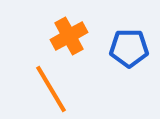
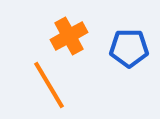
orange line: moved 2 px left, 4 px up
